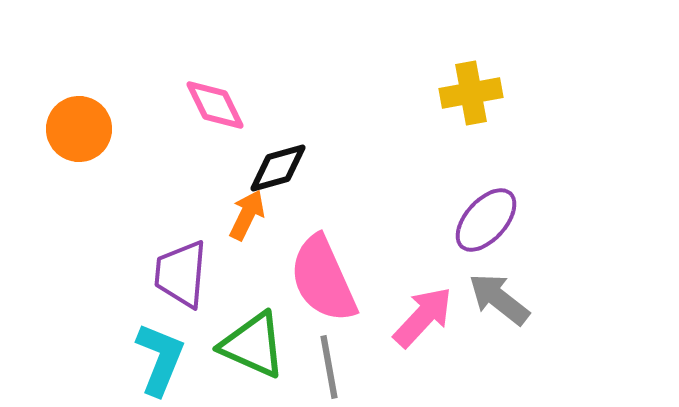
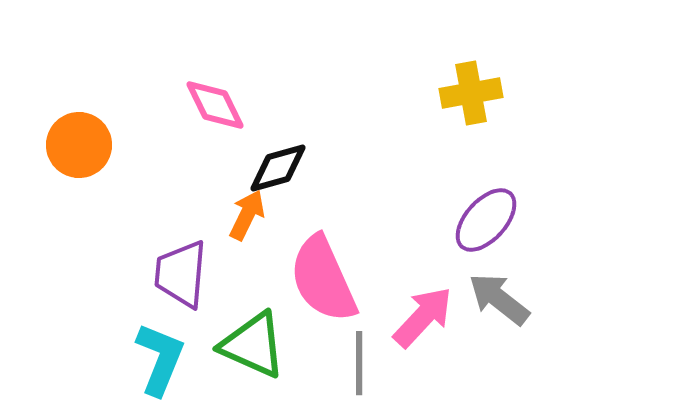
orange circle: moved 16 px down
gray line: moved 30 px right, 4 px up; rotated 10 degrees clockwise
